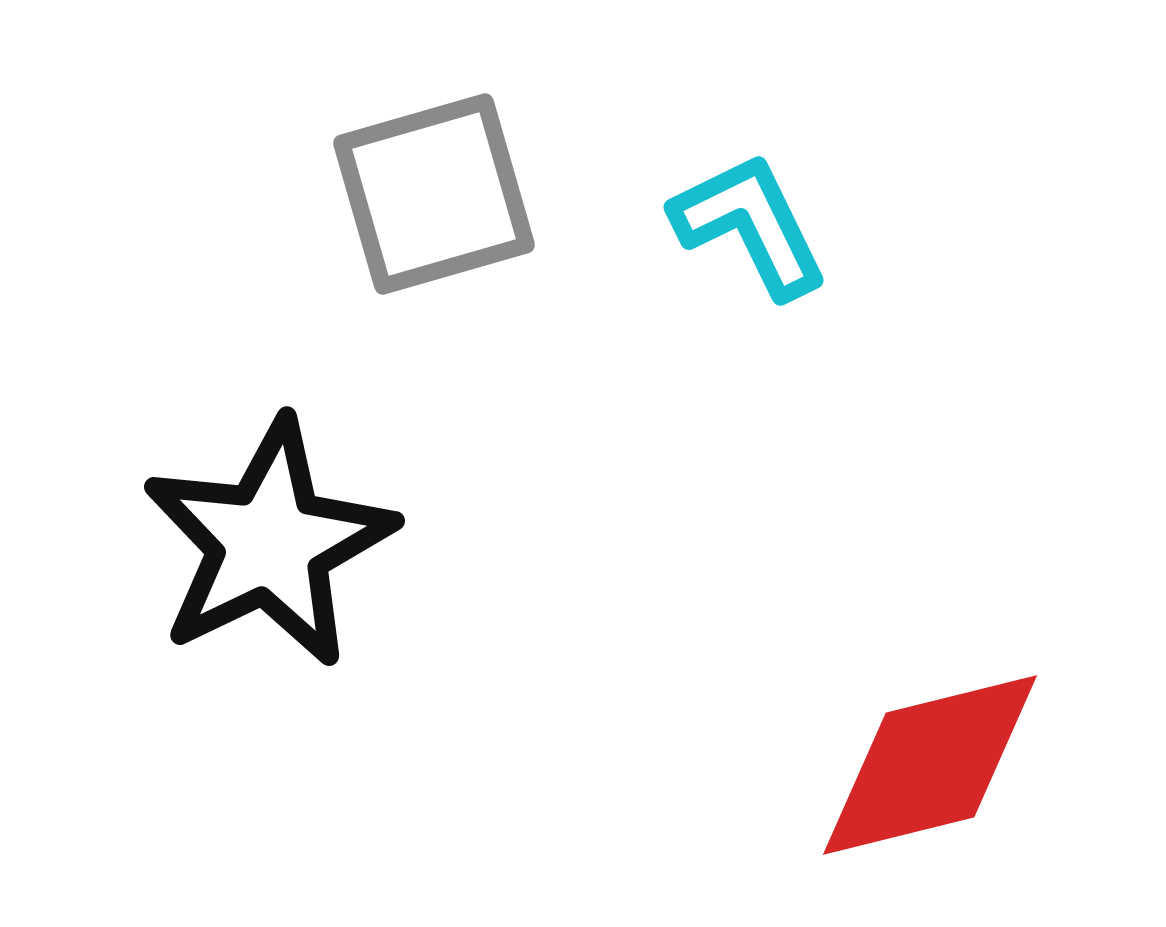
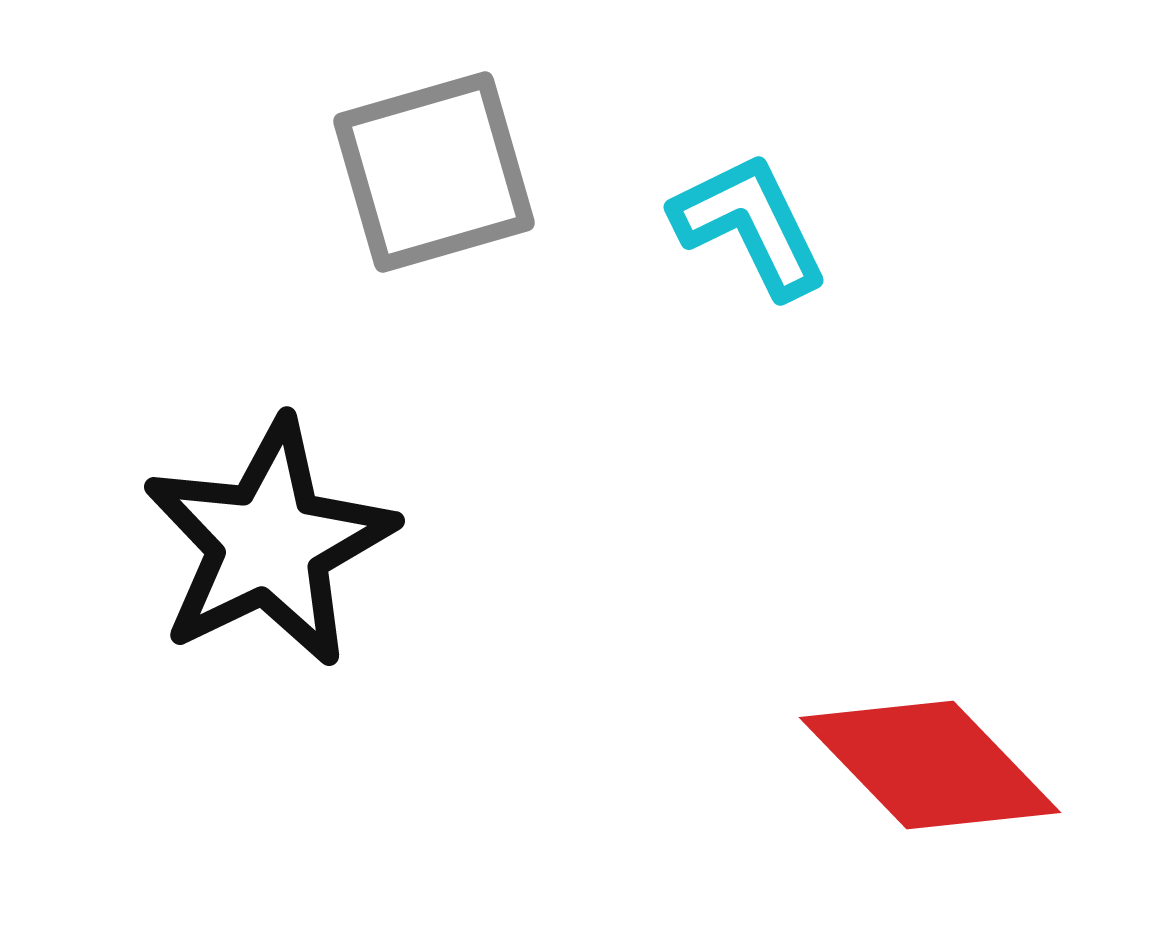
gray square: moved 22 px up
red diamond: rotated 60 degrees clockwise
